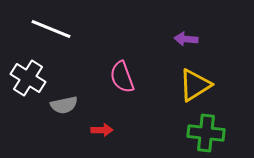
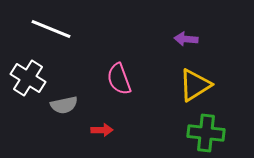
pink semicircle: moved 3 px left, 2 px down
